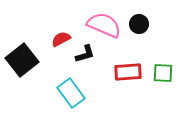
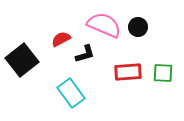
black circle: moved 1 px left, 3 px down
